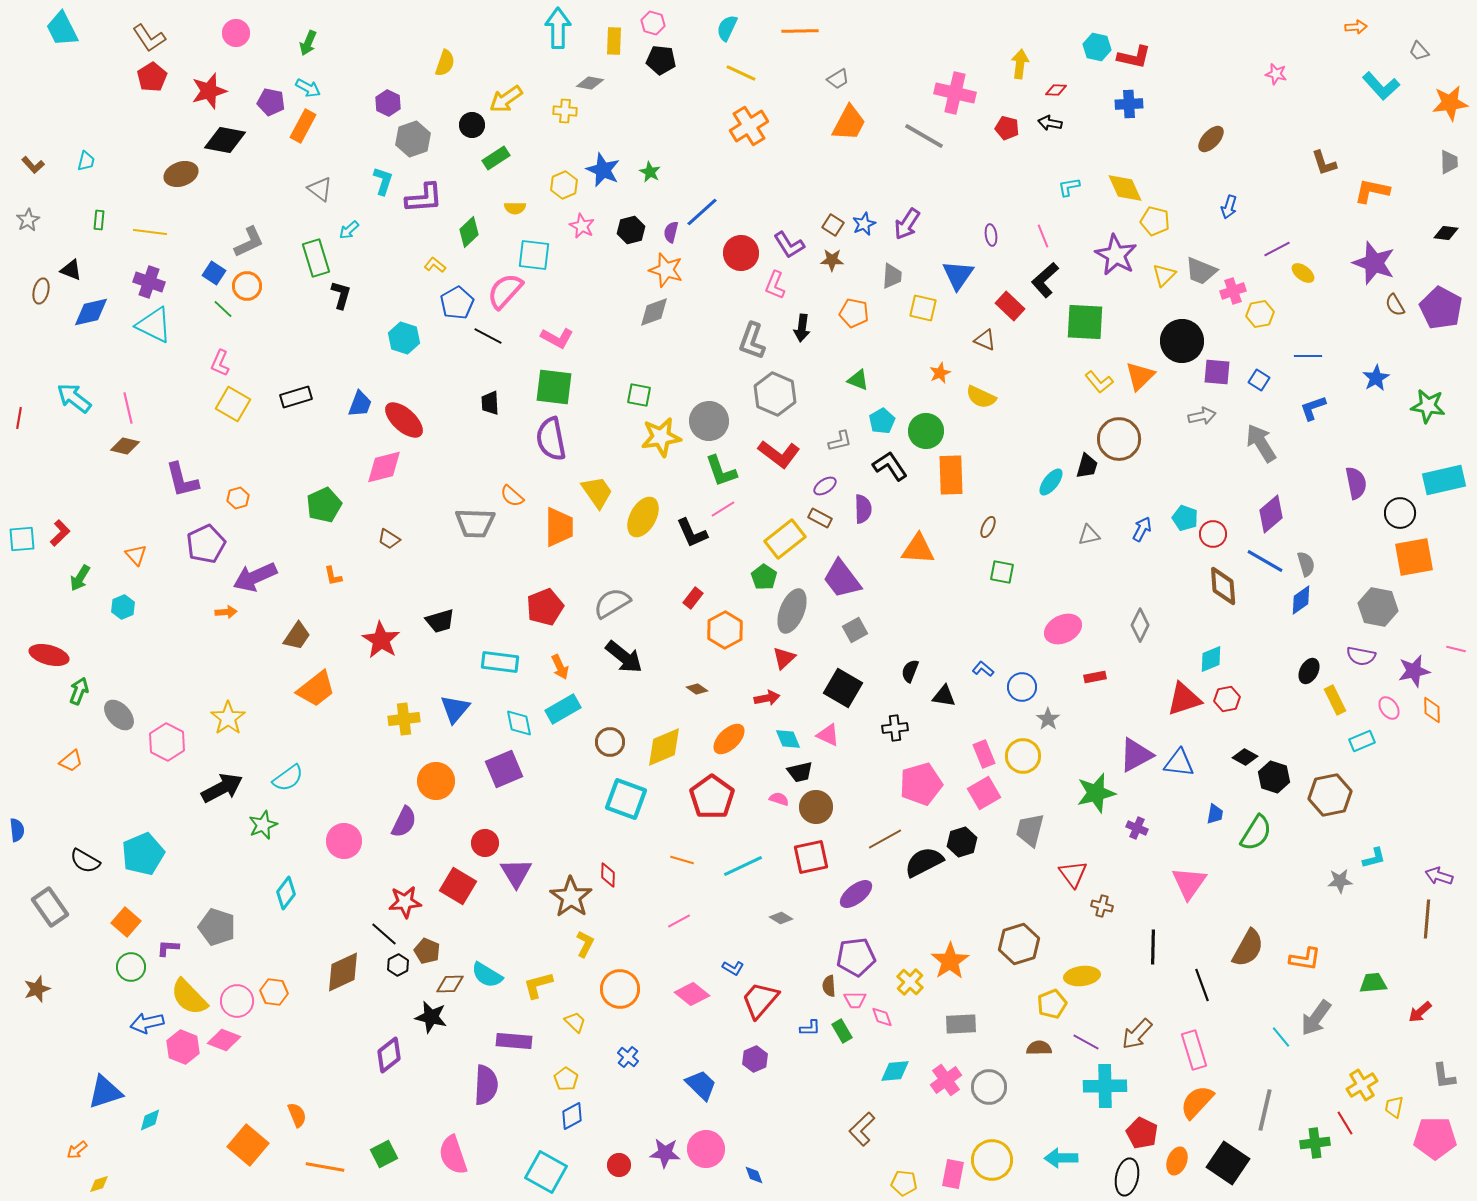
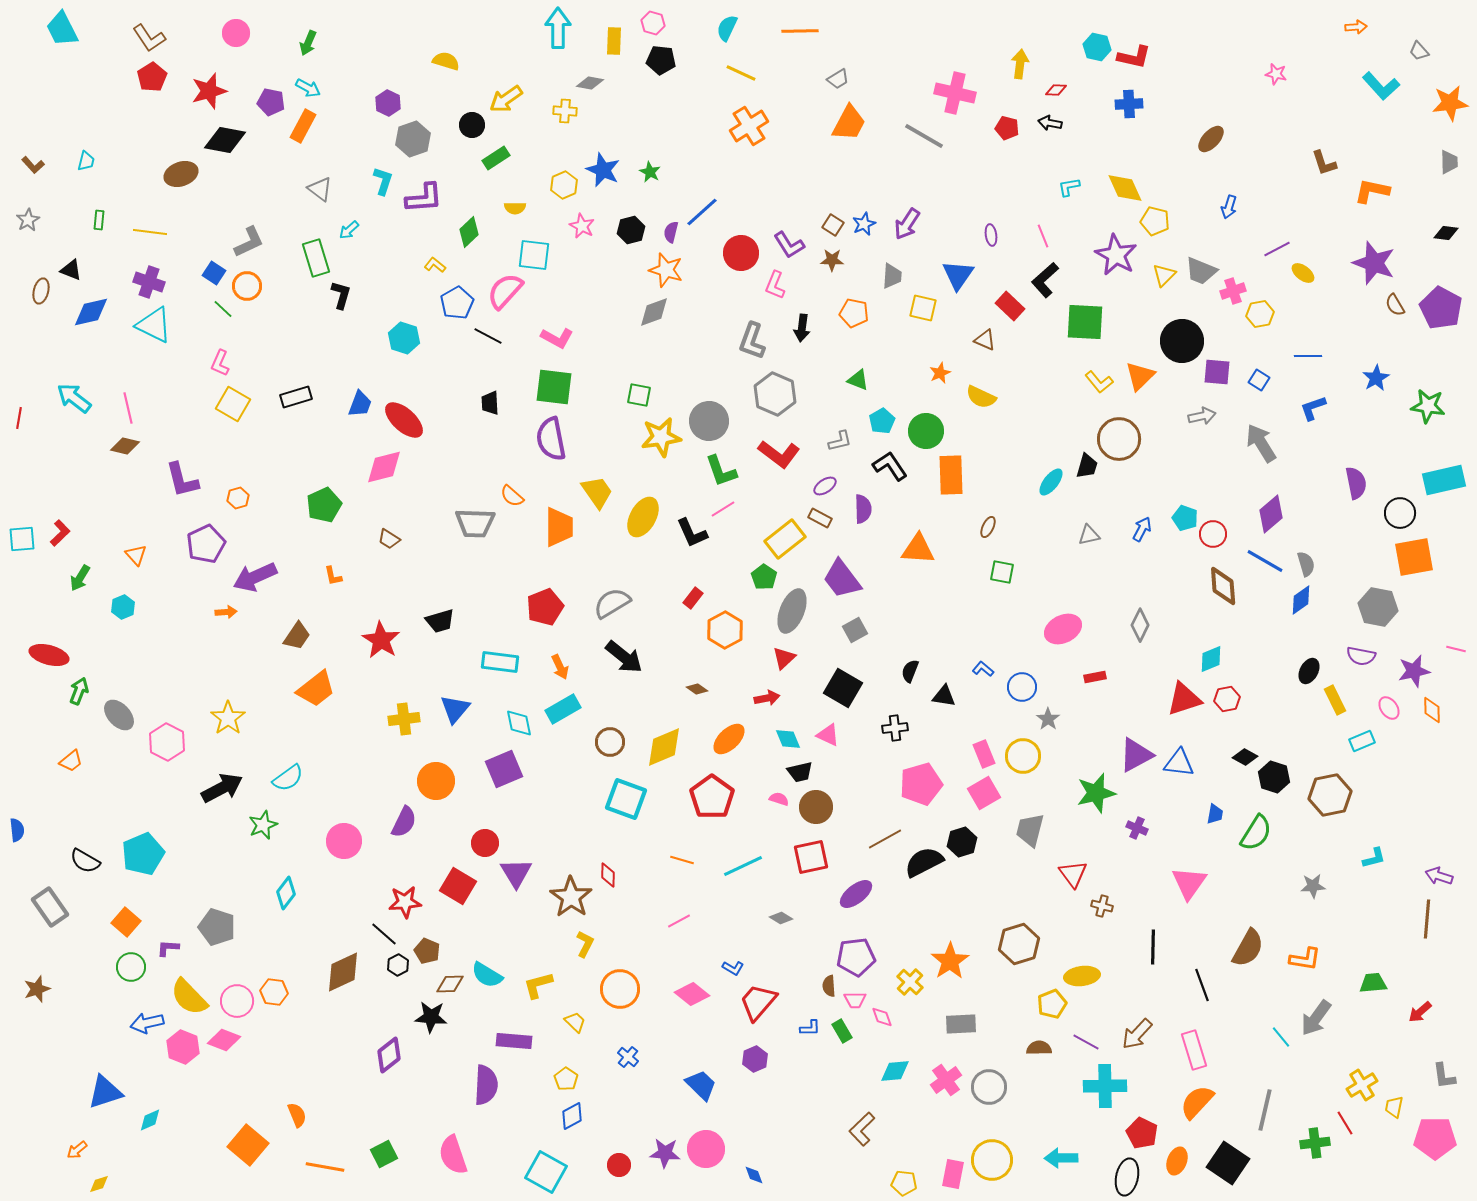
yellow semicircle at (445, 63): moved 1 px right, 2 px up; rotated 92 degrees counterclockwise
gray star at (1340, 881): moved 27 px left, 5 px down
red trapezoid at (760, 1000): moved 2 px left, 2 px down
black star at (431, 1017): rotated 8 degrees counterclockwise
